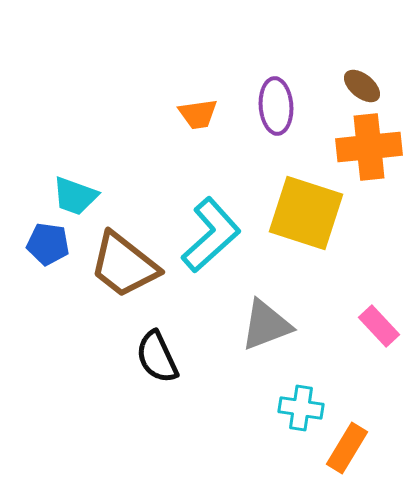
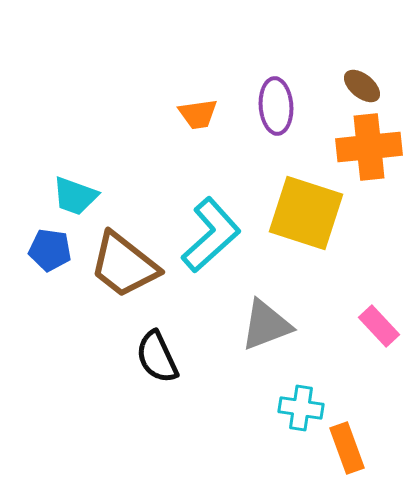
blue pentagon: moved 2 px right, 6 px down
orange rectangle: rotated 51 degrees counterclockwise
